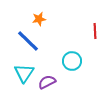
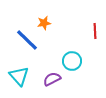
orange star: moved 5 px right, 4 px down
blue line: moved 1 px left, 1 px up
cyan triangle: moved 5 px left, 3 px down; rotated 15 degrees counterclockwise
purple semicircle: moved 5 px right, 3 px up
